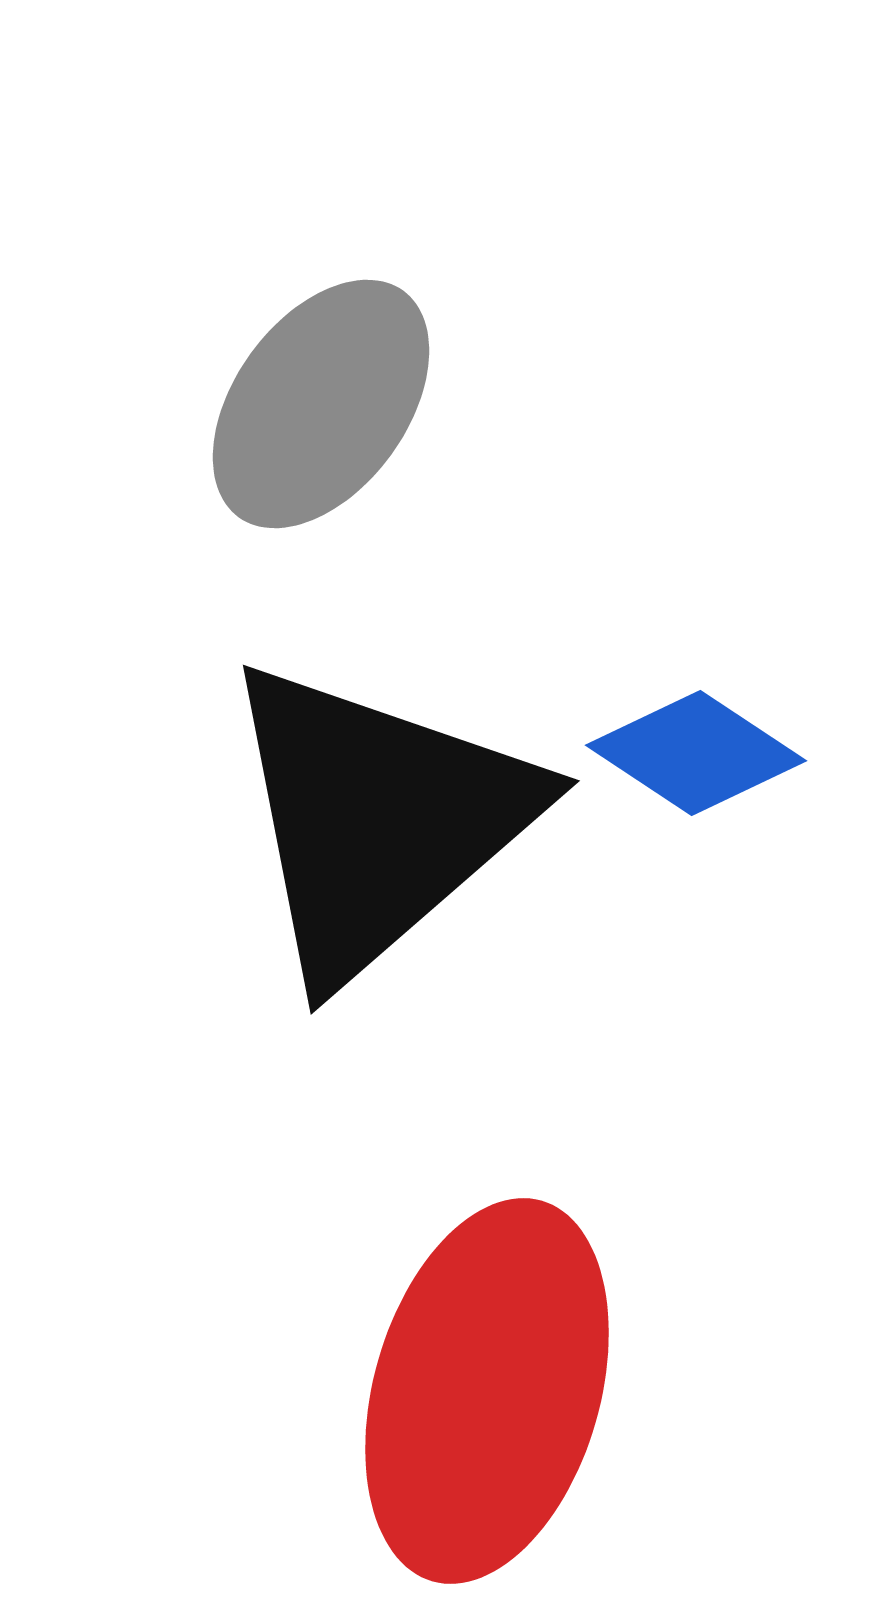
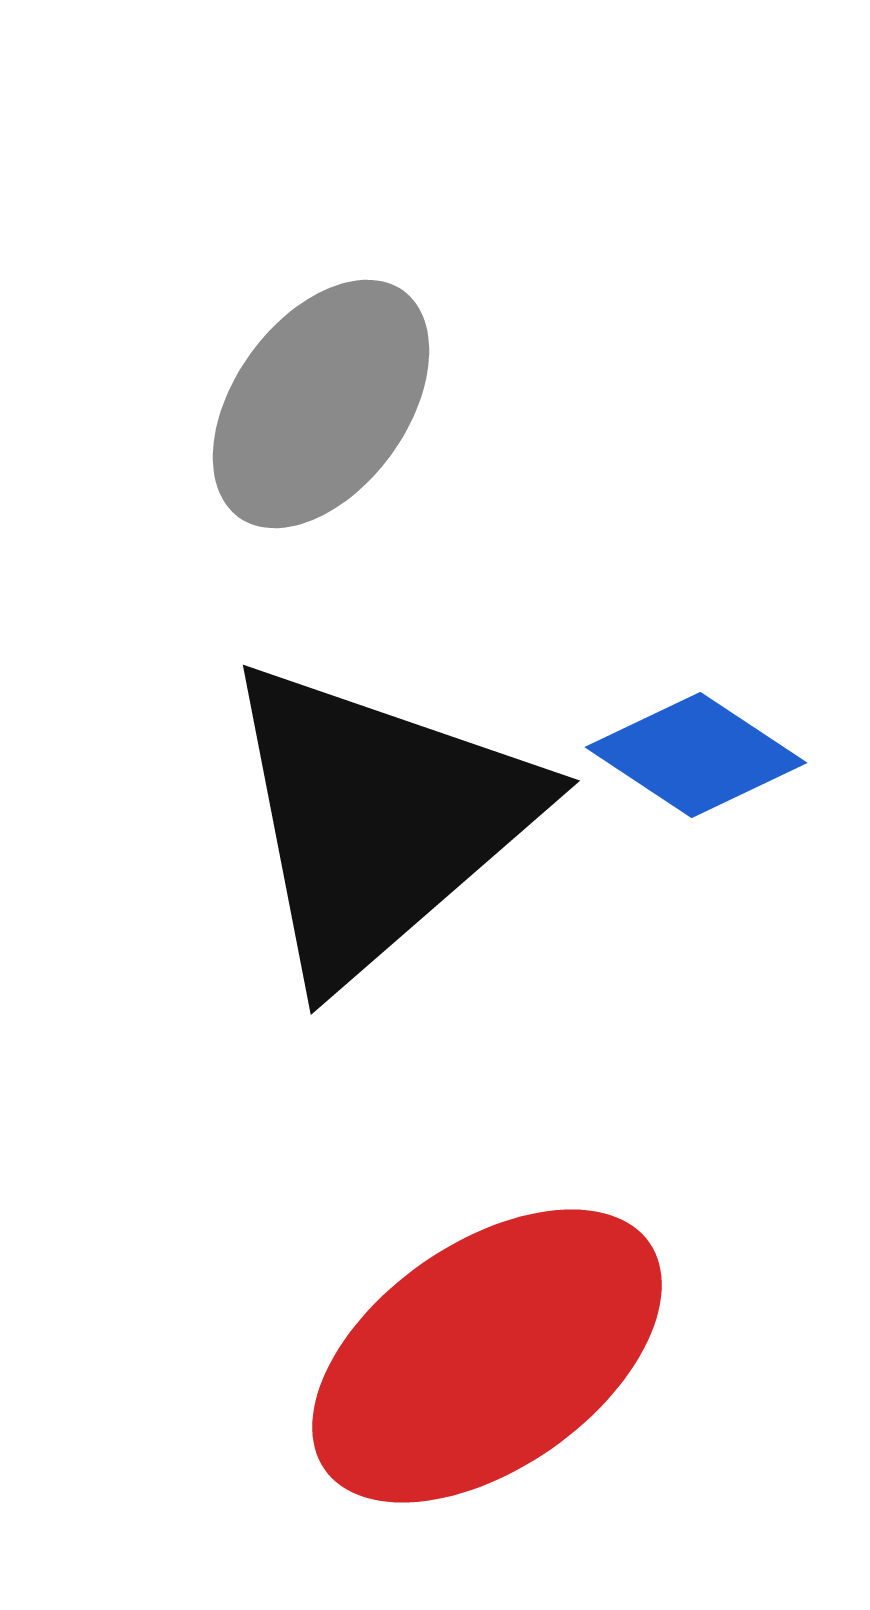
blue diamond: moved 2 px down
red ellipse: moved 35 px up; rotated 39 degrees clockwise
